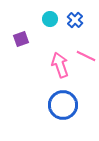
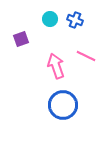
blue cross: rotated 21 degrees counterclockwise
pink arrow: moved 4 px left, 1 px down
